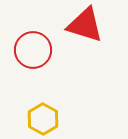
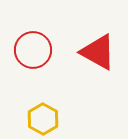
red triangle: moved 13 px right, 27 px down; rotated 12 degrees clockwise
